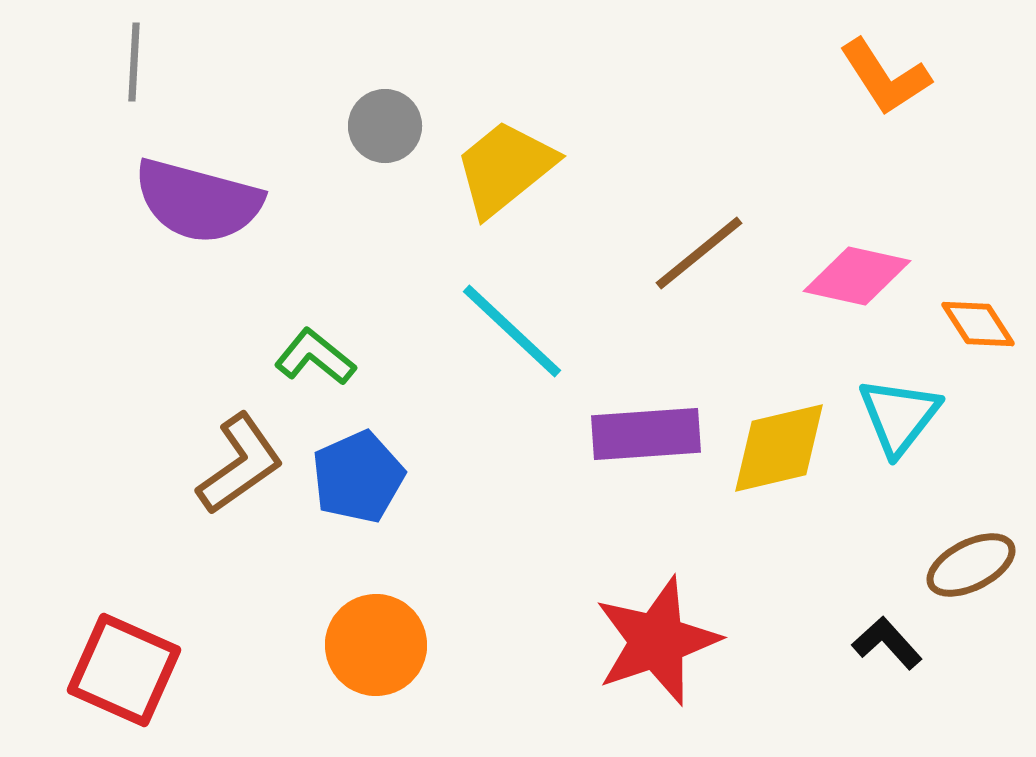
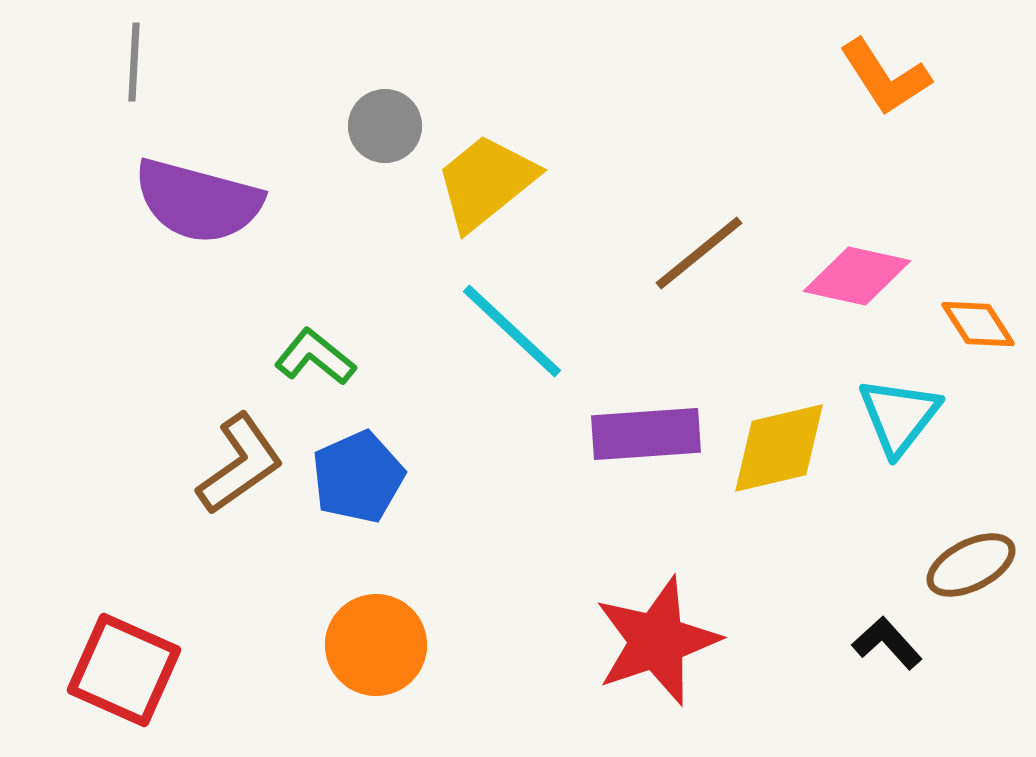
yellow trapezoid: moved 19 px left, 14 px down
